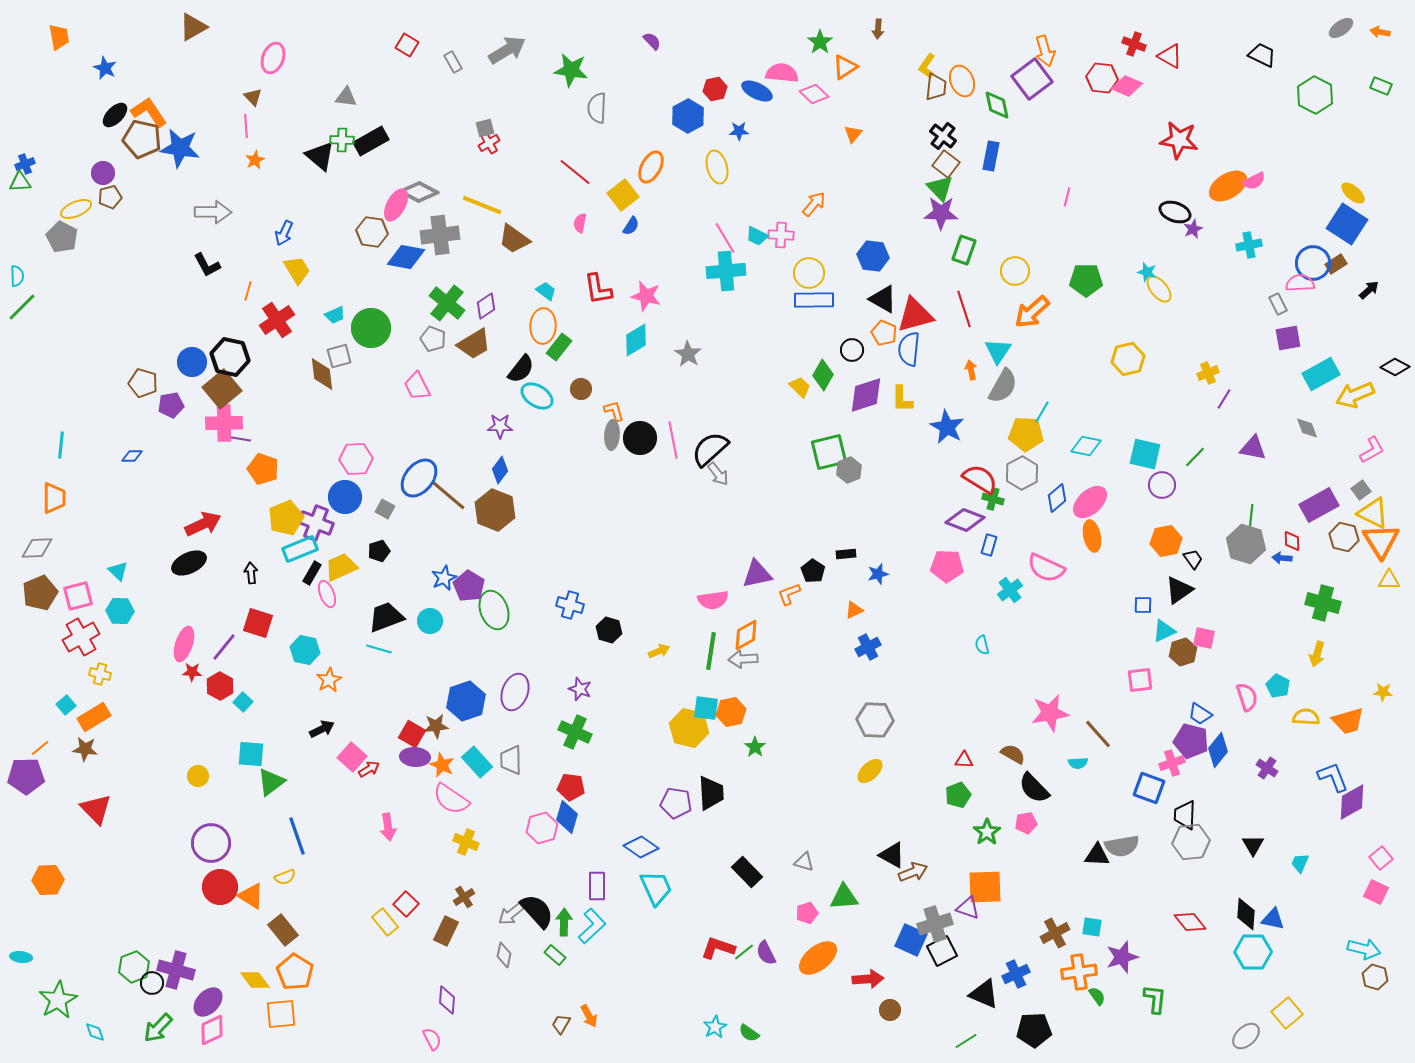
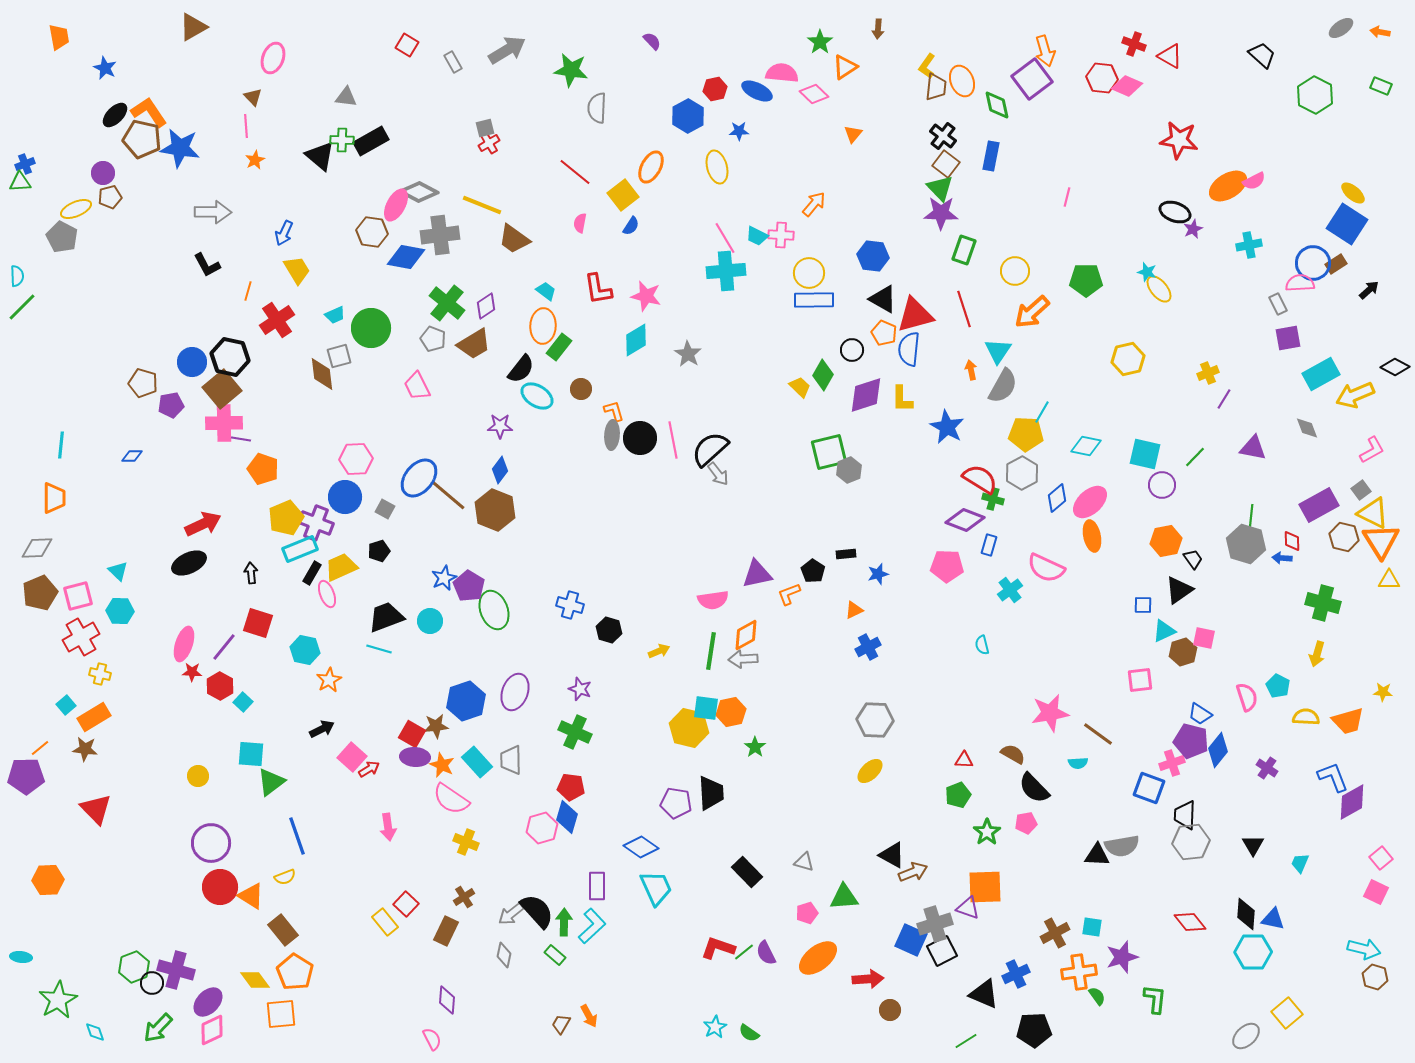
black trapezoid at (1262, 55): rotated 16 degrees clockwise
brown line at (1098, 734): rotated 12 degrees counterclockwise
